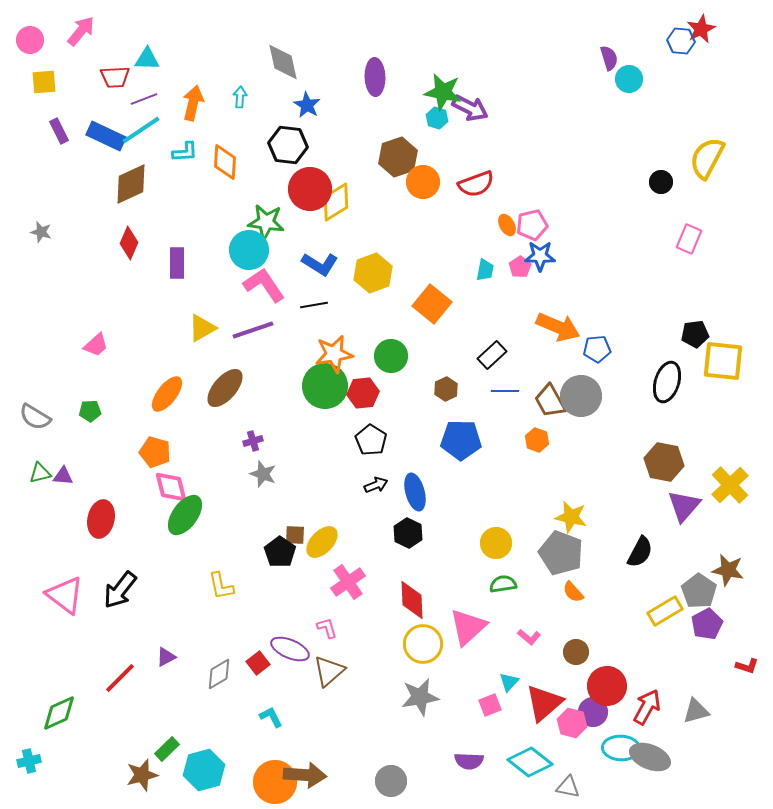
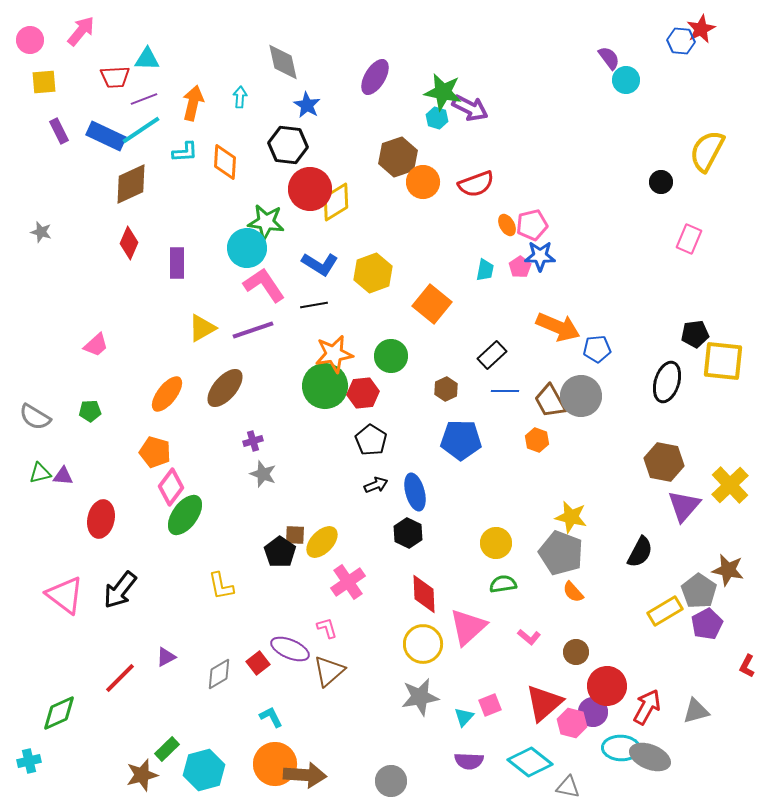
purple semicircle at (609, 58): rotated 20 degrees counterclockwise
purple ellipse at (375, 77): rotated 33 degrees clockwise
cyan circle at (629, 79): moved 3 px left, 1 px down
yellow semicircle at (707, 158): moved 7 px up
cyan circle at (249, 250): moved 2 px left, 2 px up
pink diamond at (171, 487): rotated 51 degrees clockwise
red diamond at (412, 600): moved 12 px right, 6 px up
red L-shape at (747, 666): rotated 100 degrees clockwise
cyan triangle at (509, 682): moved 45 px left, 35 px down
orange circle at (275, 782): moved 18 px up
